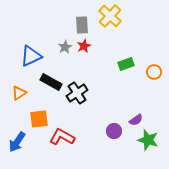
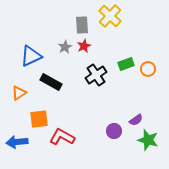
orange circle: moved 6 px left, 3 px up
black cross: moved 19 px right, 18 px up
blue arrow: rotated 50 degrees clockwise
